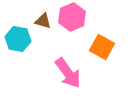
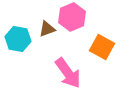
brown triangle: moved 4 px right, 8 px down; rotated 36 degrees counterclockwise
